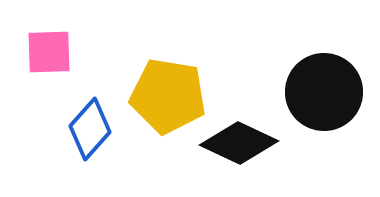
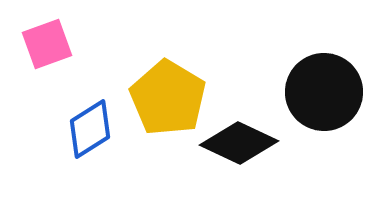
pink square: moved 2 px left, 8 px up; rotated 18 degrees counterclockwise
yellow pentagon: moved 2 px down; rotated 22 degrees clockwise
blue diamond: rotated 16 degrees clockwise
